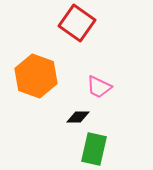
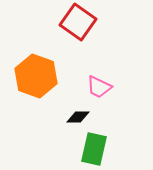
red square: moved 1 px right, 1 px up
